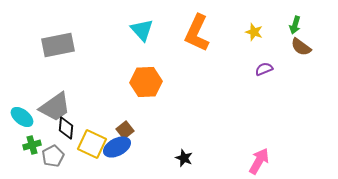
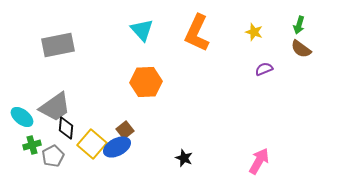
green arrow: moved 4 px right
brown semicircle: moved 2 px down
yellow square: rotated 16 degrees clockwise
